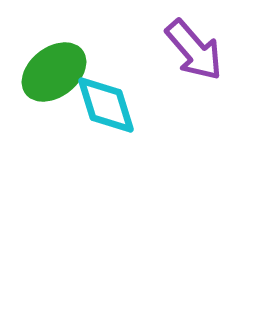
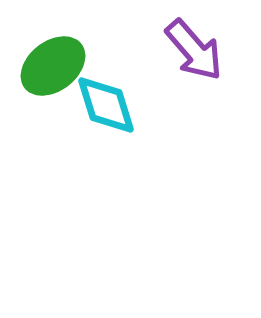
green ellipse: moved 1 px left, 6 px up
